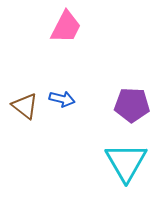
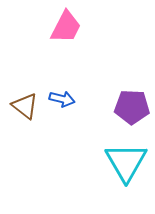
purple pentagon: moved 2 px down
